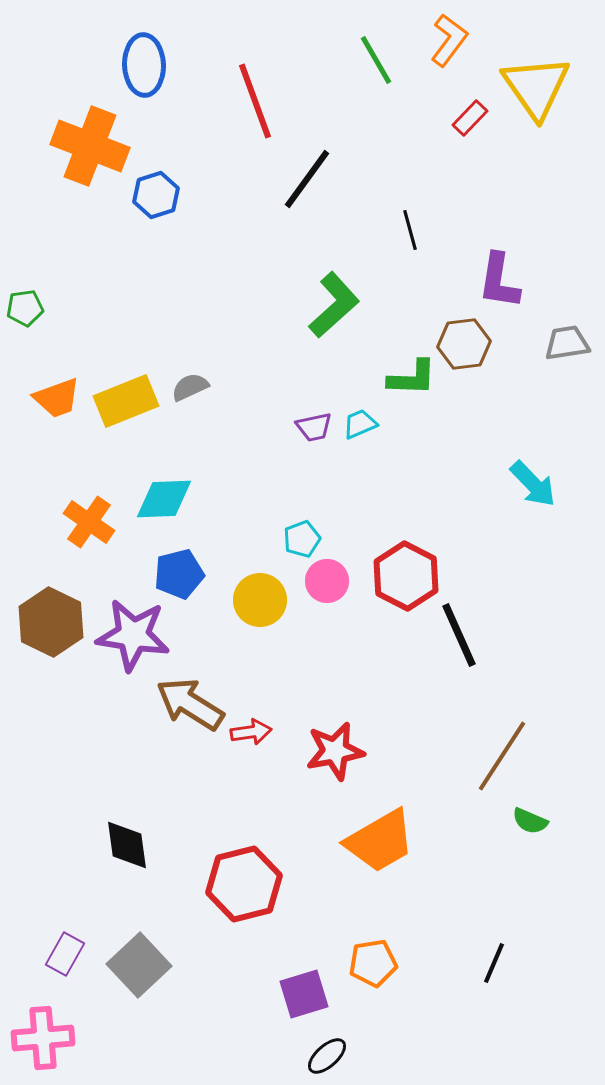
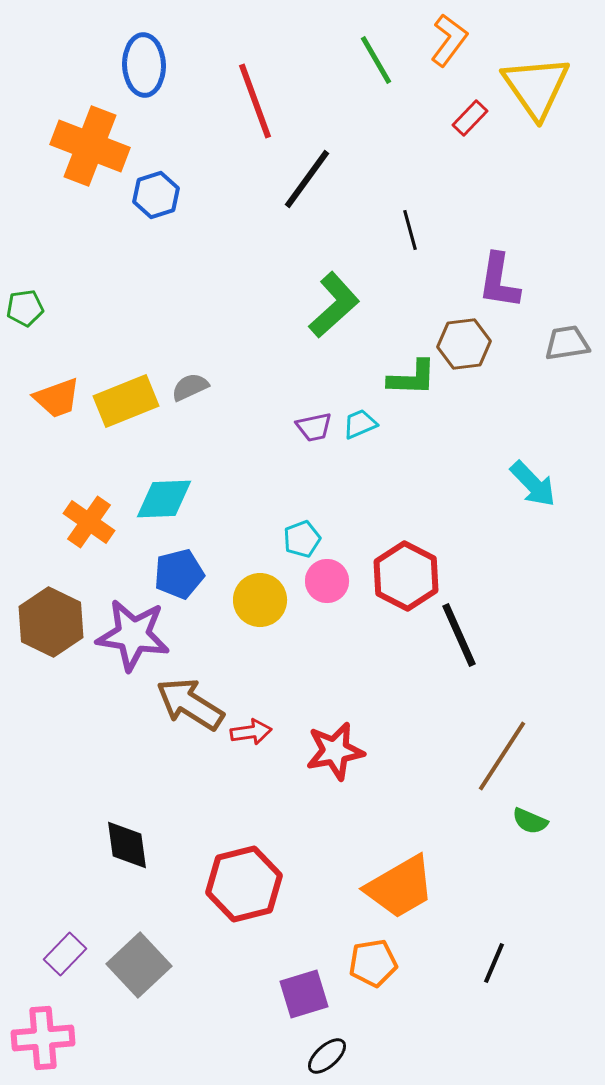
orange trapezoid at (380, 841): moved 20 px right, 46 px down
purple rectangle at (65, 954): rotated 15 degrees clockwise
